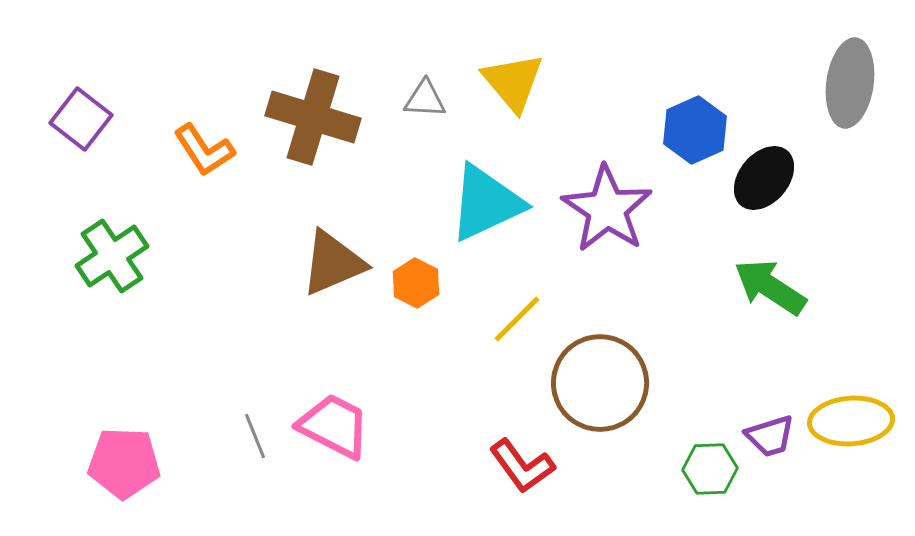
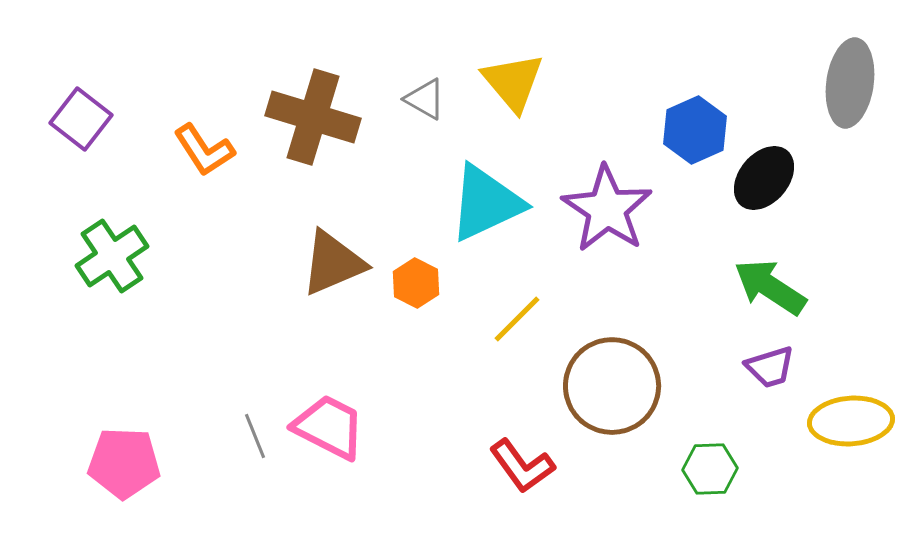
gray triangle: rotated 27 degrees clockwise
brown circle: moved 12 px right, 3 px down
pink trapezoid: moved 5 px left, 1 px down
purple trapezoid: moved 69 px up
